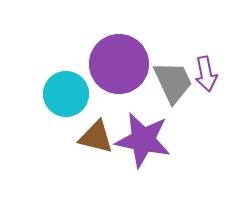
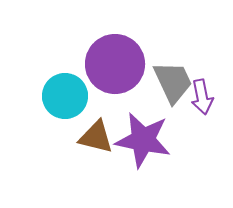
purple circle: moved 4 px left
purple arrow: moved 4 px left, 23 px down
cyan circle: moved 1 px left, 2 px down
